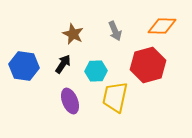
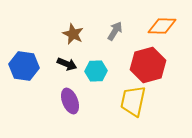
gray arrow: rotated 126 degrees counterclockwise
black arrow: moved 4 px right; rotated 78 degrees clockwise
yellow trapezoid: moved 18 px right, 4 px down
